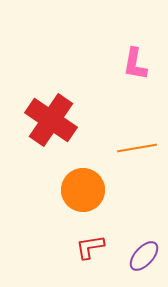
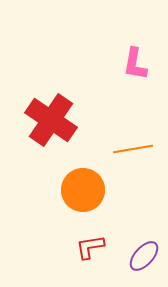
orange line: moved 4 px left, 1 px down
